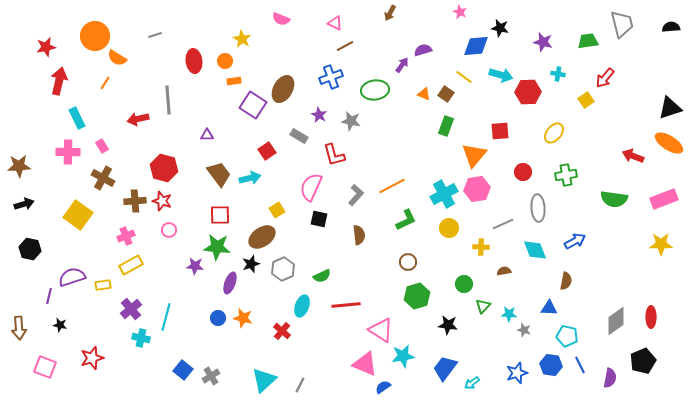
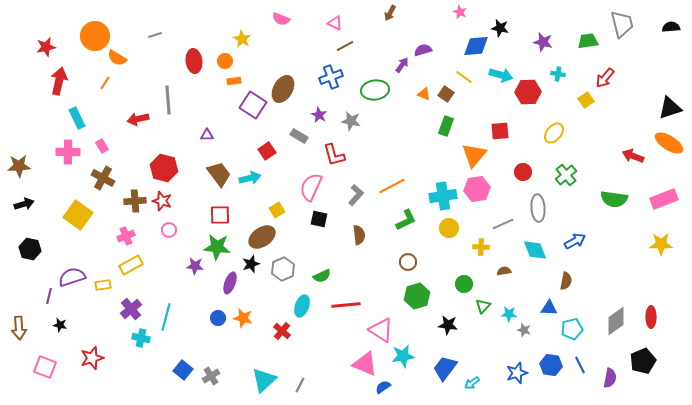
green cross at (566, 175): rotated 30 degrees counterclockwise
cyan cross at (444, 194): moved 1 px left, 2 px down; rotated 20 degrees clockwise
cyan pentagon at (567, 336): moved 5 px right, 7 px up; rotated 25 degrees counterclockwise
